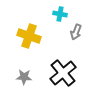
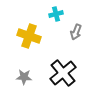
cyan cross: moved 4 px left; rotated 24 degrees counterclockwise
